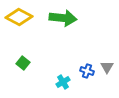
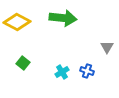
yellow diamond: moved 2 px left, 5 px down
gray triangle: moved 20 px up
cyan cross: moved 1 px left, 10 px up
